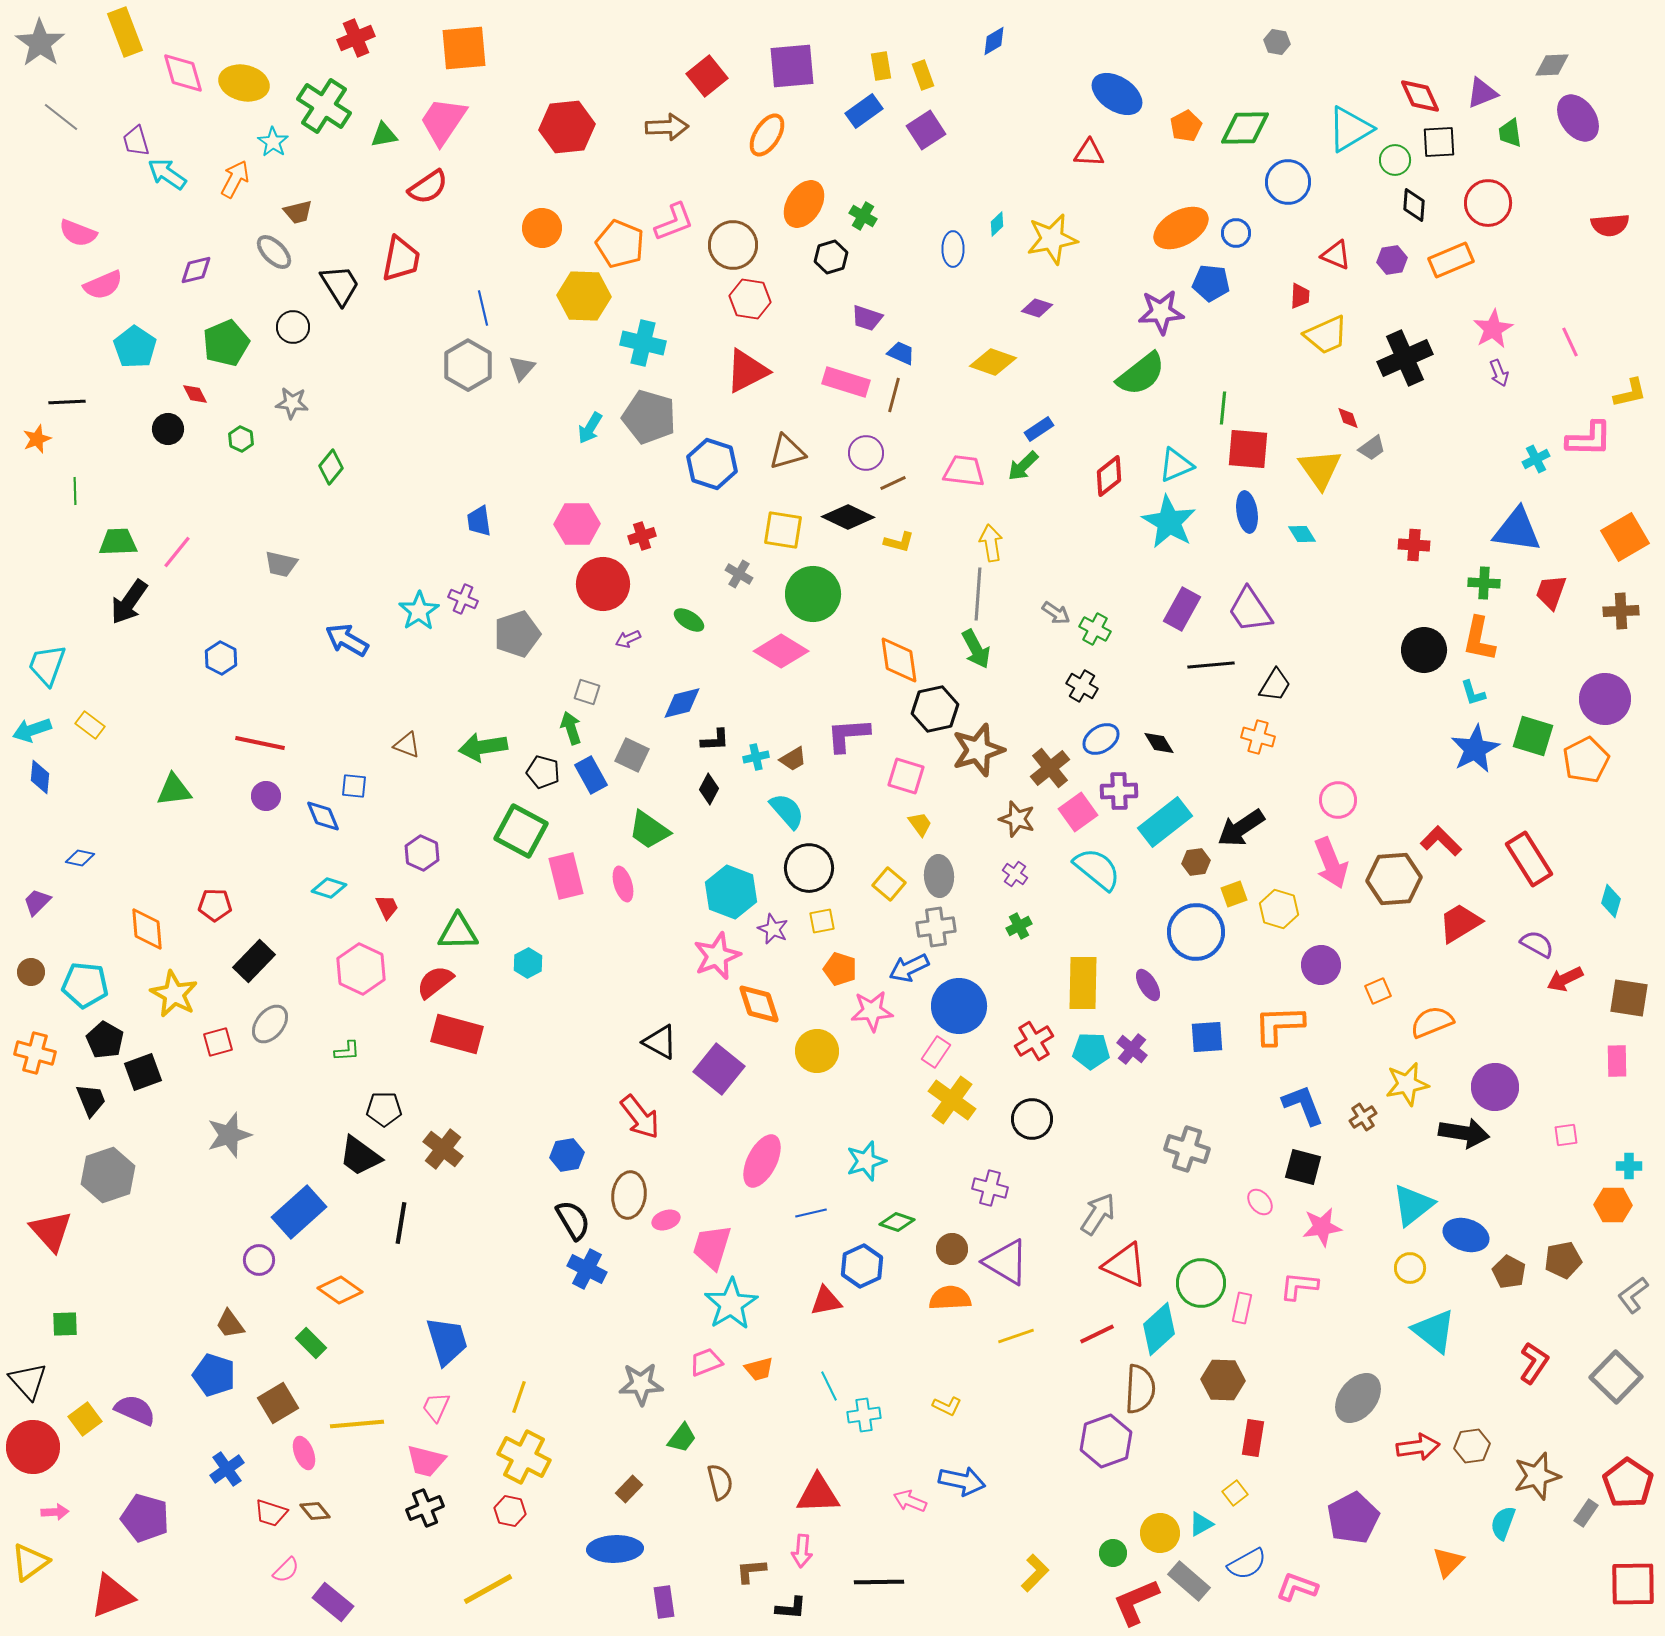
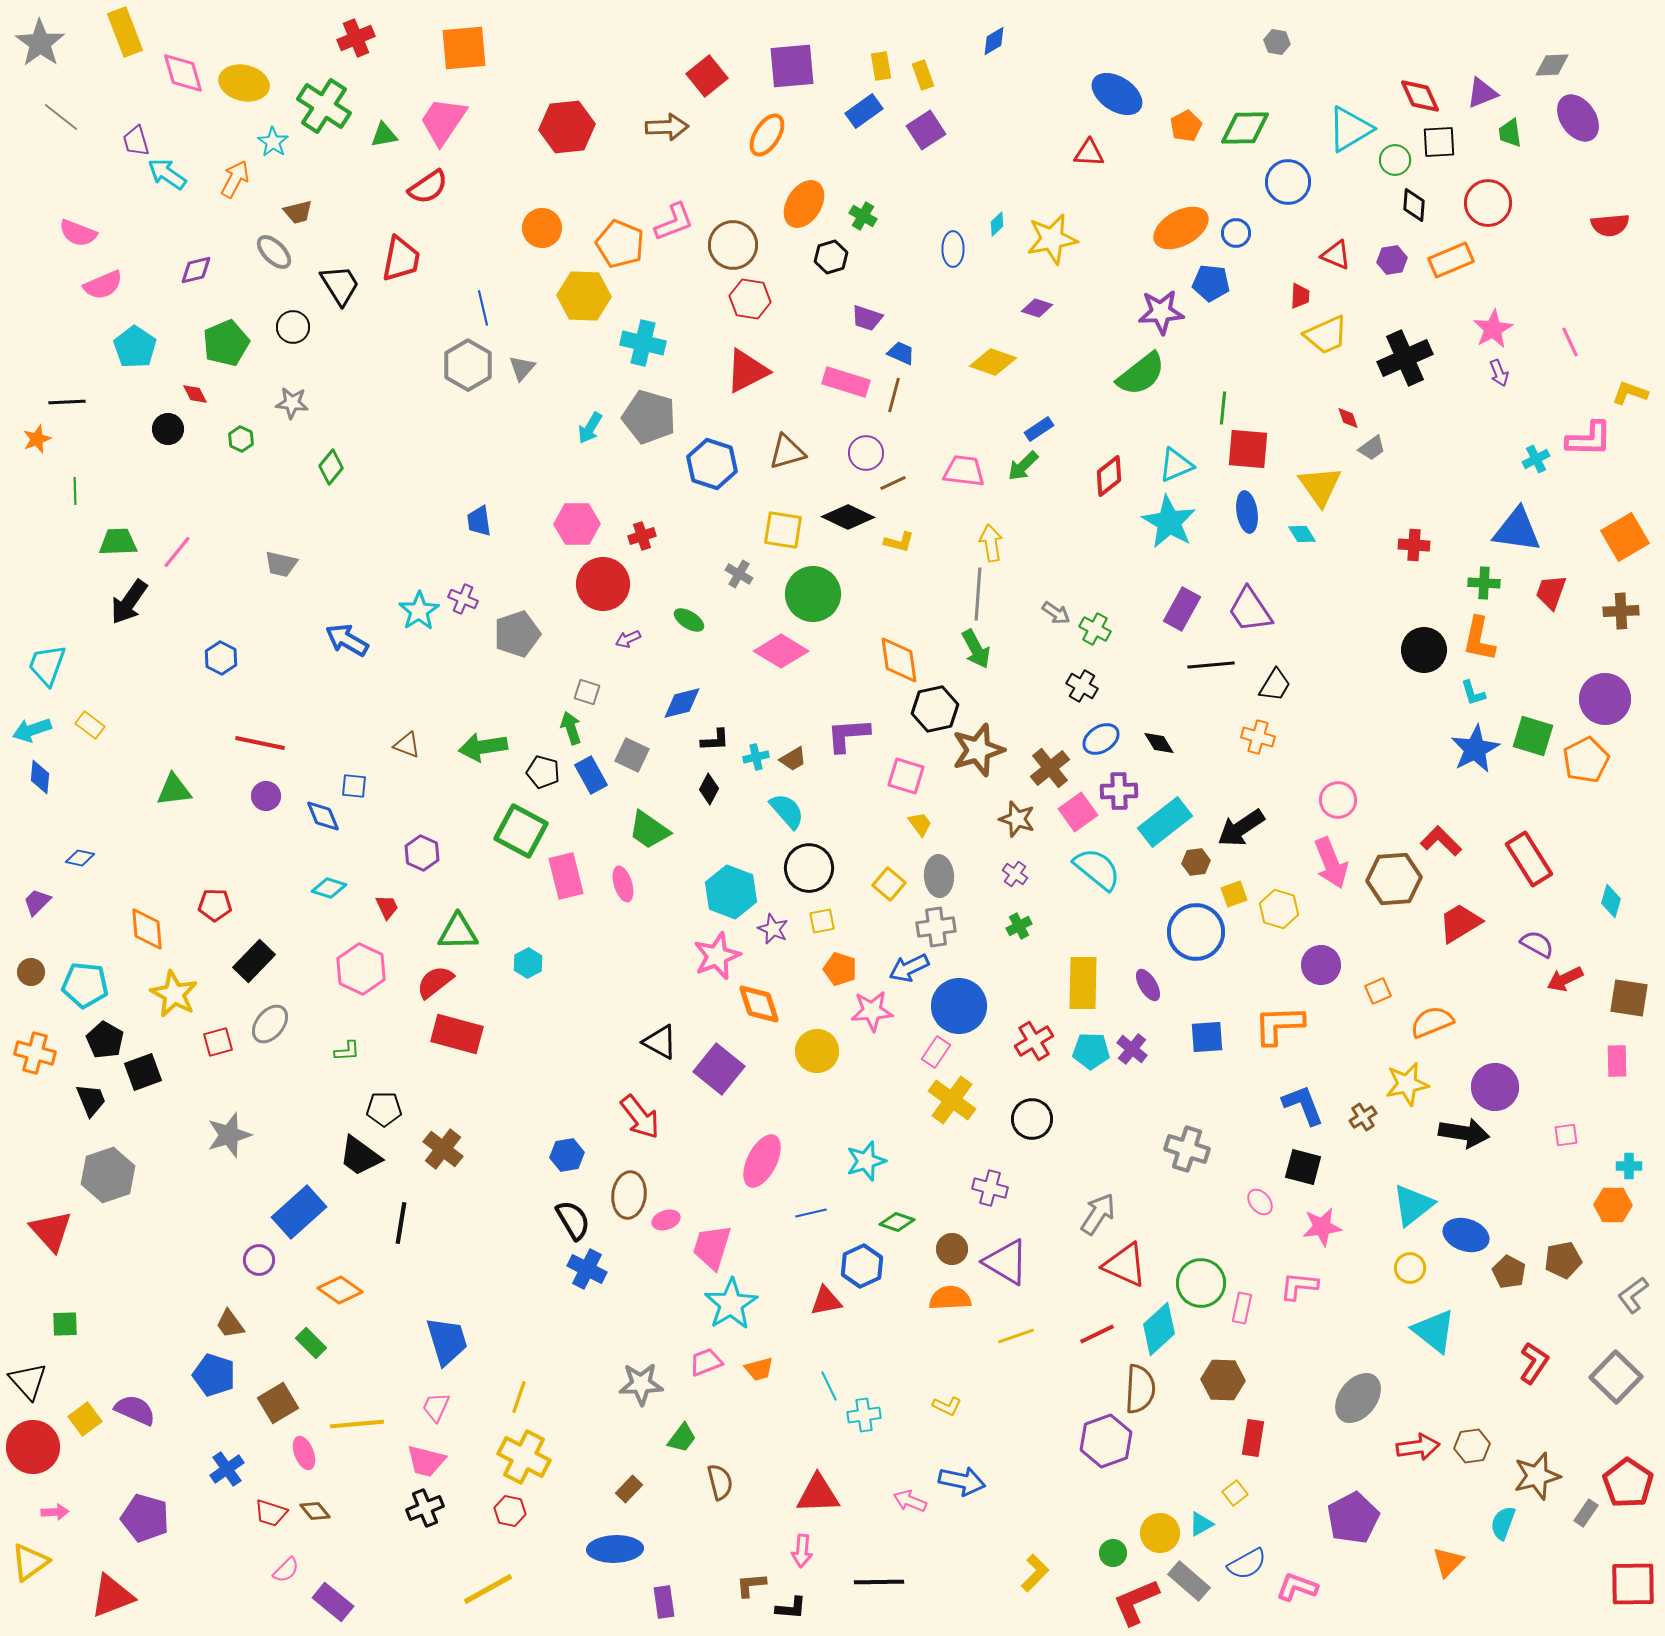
yellow L-shape at (1630, 393): rotated 147 degrees counterclockwise
yellow triangle at (1320, 469): moved 17 px down
brown L-shape at (751, 1571): moved 14 px down
